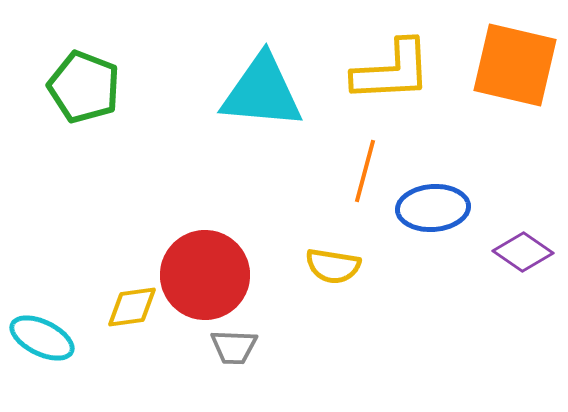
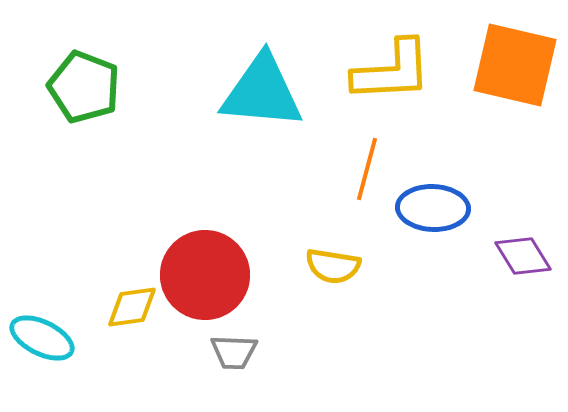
orange line: moved 2 px right, 2 px up
blue ellipse: rotated 6 degrees clockwise
purple diamond: moved 4 px down; rotated 24 degrees clockwise
gray trapezoid: moved 5 px down
